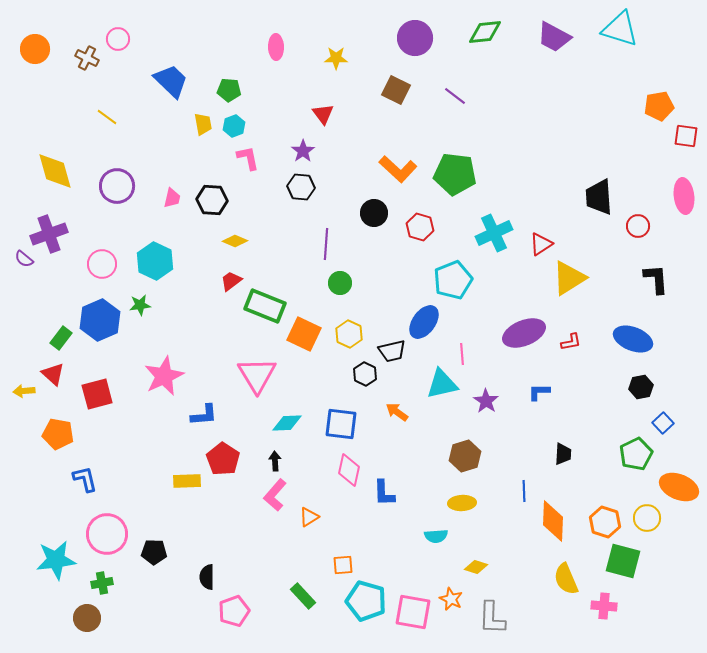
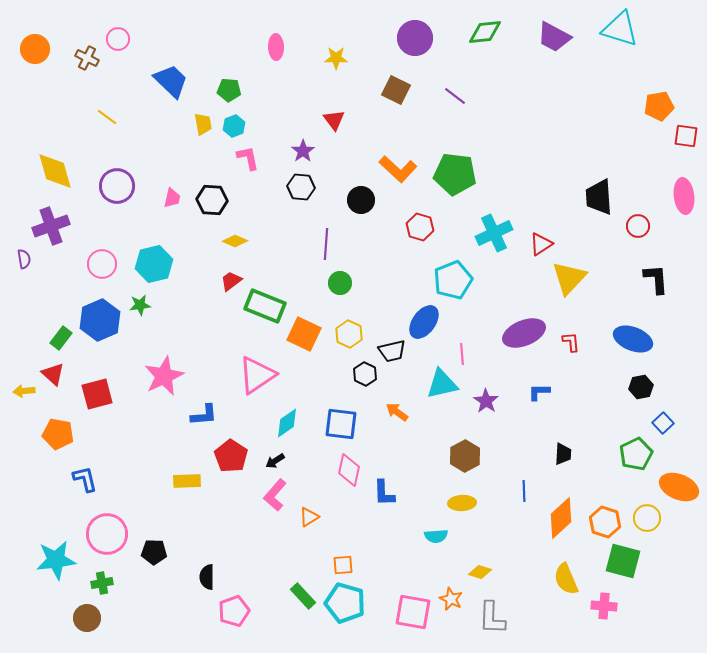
red triangle at (323, 114): moved 11 px right, 6 px down
black circle at (374, 213): moved 13 px left, 13 px up
purple cross at (49, 234): moved 2 px right, 8 px up
purple semicircle at (24, 259): rotated 138 degrees counterclockwise
cyan hexagon at (155, 261): moved 1 px left, 3 px down; rotated 21 degrees clockwise
yellow triangle at (569, 278): rotated 15 degrees counterclockwise
red L-shape at (571, 342): rotated 85 degrees counterclockwise
pink triangle at (257, 375): rotated 27 degrees clockwise
cyan diamond at (287, 423): rotated 32 degrees counterclockwise
brown hexagon at (465, 456): rotated 12 degrees counterclockwise
red pentagon at (223, 459): moved 8 px right, 3 px up
black arrow at (275, 461): rotated 120 degrees counterclockwise
orange diamond at (553, 521): moved 8 px right, 3 px up; rotated 45 degrees clockwise
yellow diamond at (476, 567): moved 4 px right, 5 px down
cyan pentagon at (366, 601): moved 21 px left, 2 px down
